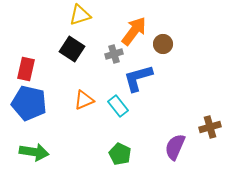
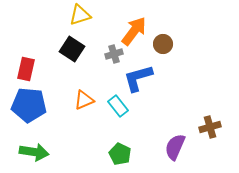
blue pentagon: moved 2 px down; rotated 8 degrees counterclockwise
